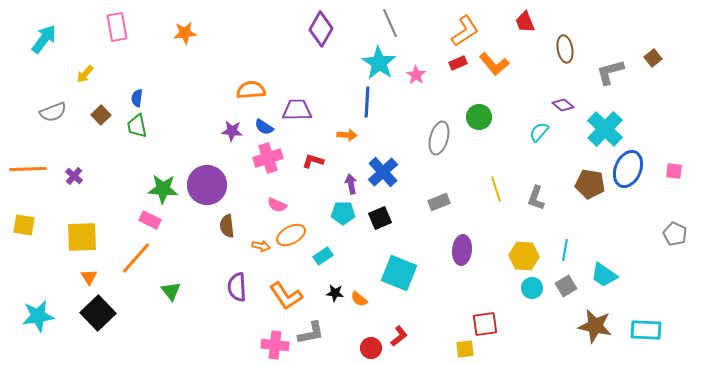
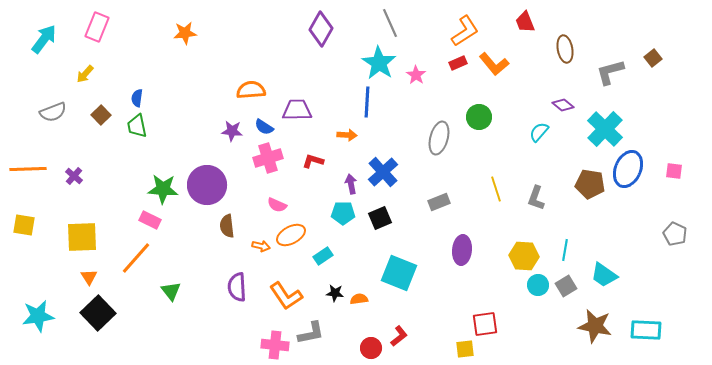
pink rectangle at (117, 27): moved 20 px left; rotated 32 degrees clockwise
cyan circle at (532, 288): moved 6 px right, 3 px up
orange semicircle at (359, 299): rotated 132 degrees clockwise
